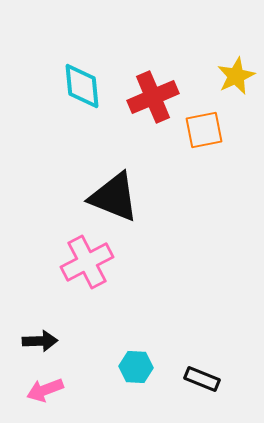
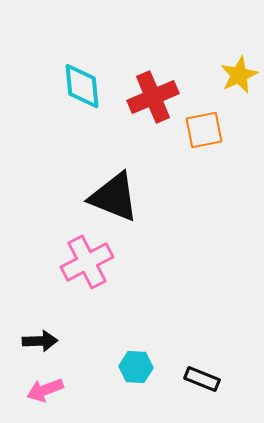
yellow star: moved 3 px right, 1 px up
